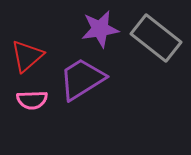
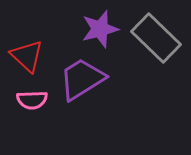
purple star: rotated 6 degrees counterclockwise
gray rectangle: rotated 6 degrees clockwise
red triangle: rotated 36 degrees counterclockwise
